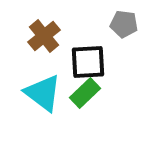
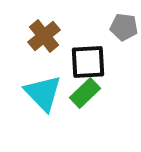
gray pentagon: moved 3 px down
cyan triangle: rotated 9 degrees clockwise
